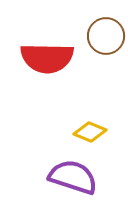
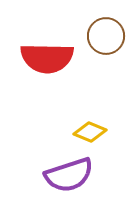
purple semicircle: moved 4 px left, 2 px up; rotated 144 degrees clockwise
